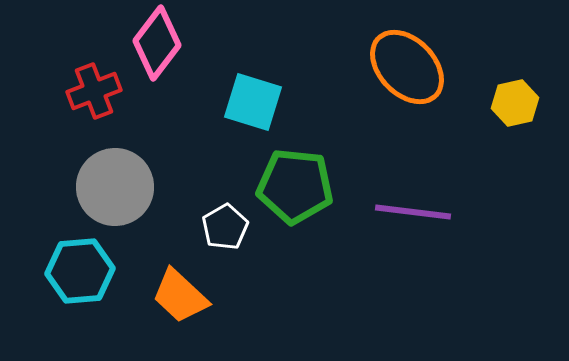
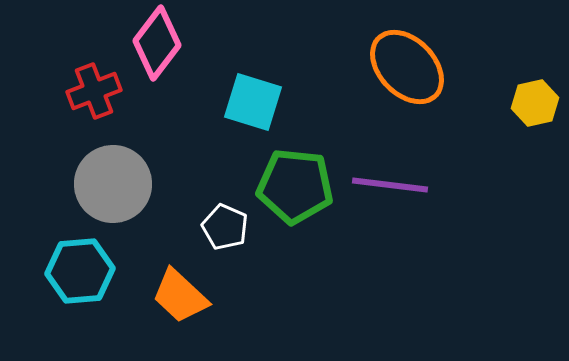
yellow hexagon: moved 20 px right
gray circle: moved 2 px left, 3 px up
purple line: moved 23 px left, 27 px up
white pentagon: rotated 18 degrees counterclockwise
